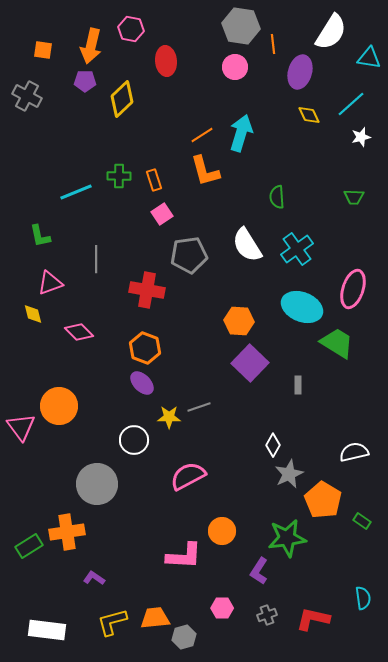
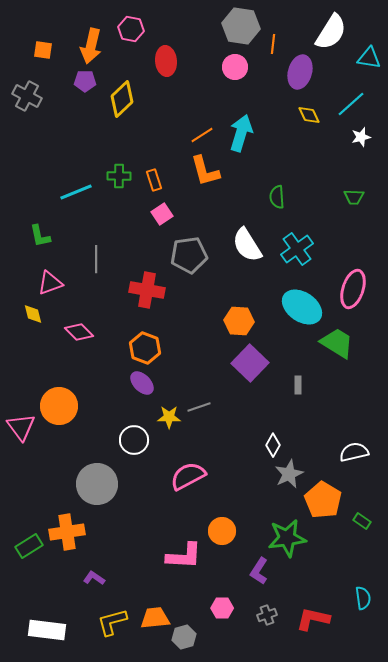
orange line at (273, 44): rotated 12 degrees clockwise
cyan ellipse at (302, 307): rotated 12 degrees clockwise
